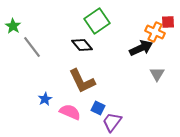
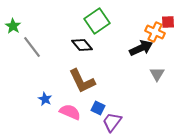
blue star: rotated 16 degrees counterclockwise
